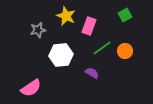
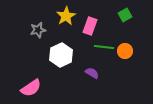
yellow star: rotated 18 degrees clockwise
pink rectangle: moved 1 px right
green line: moved 2 px right, 1 px up; rotated 42 degrees clockwise
white hexagon: rotated 20 degrees counterclockwise
